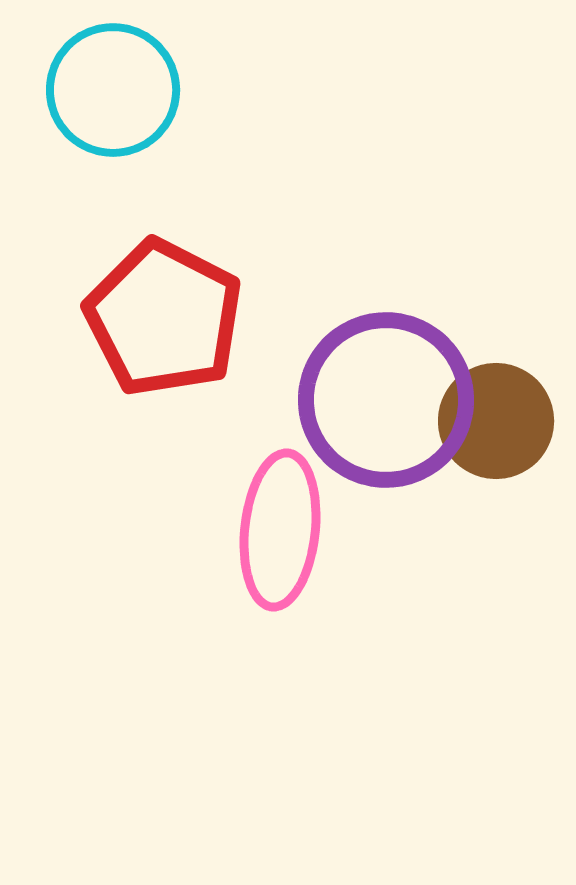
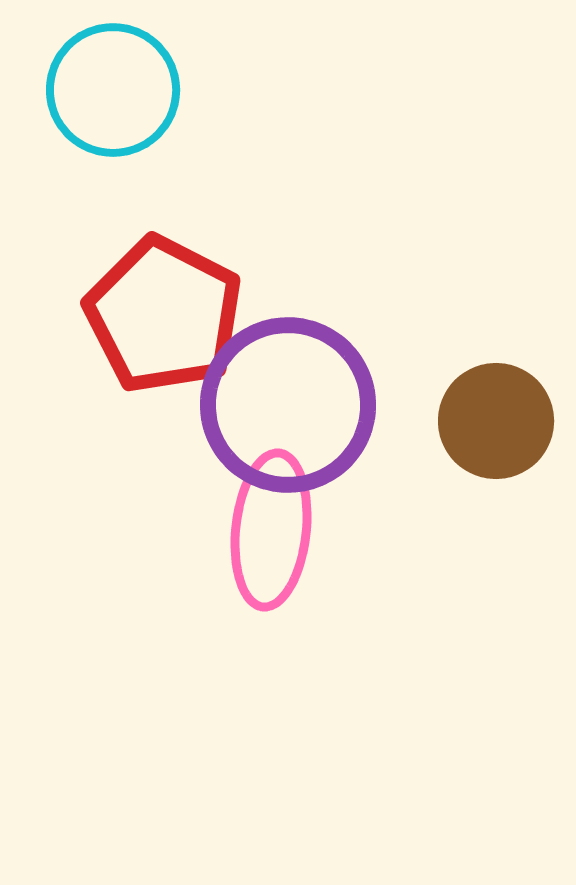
red pentagon: moved 3 px up
purple circle: moved 98 px left, 5 px down
pink ellipse: moved 9 px left
